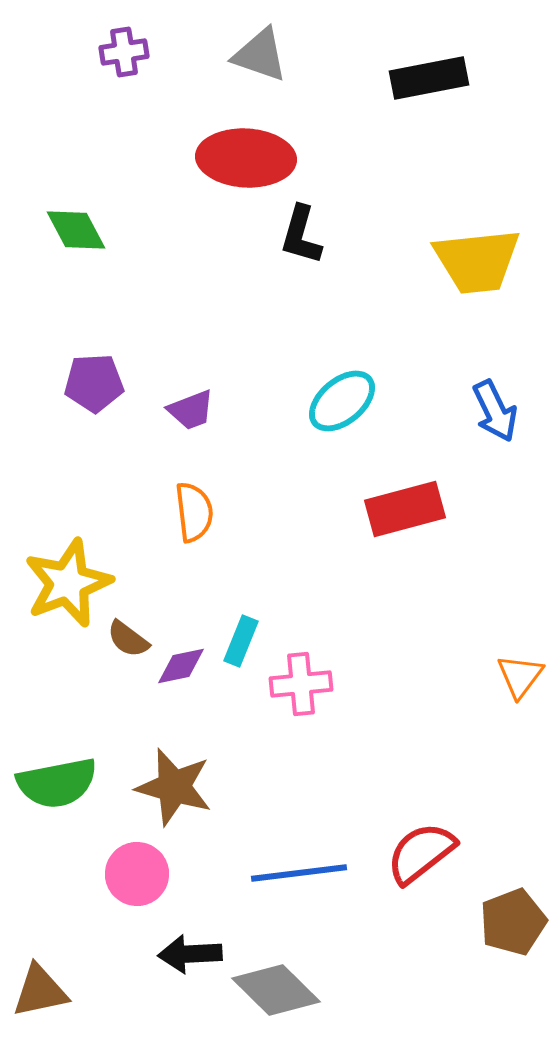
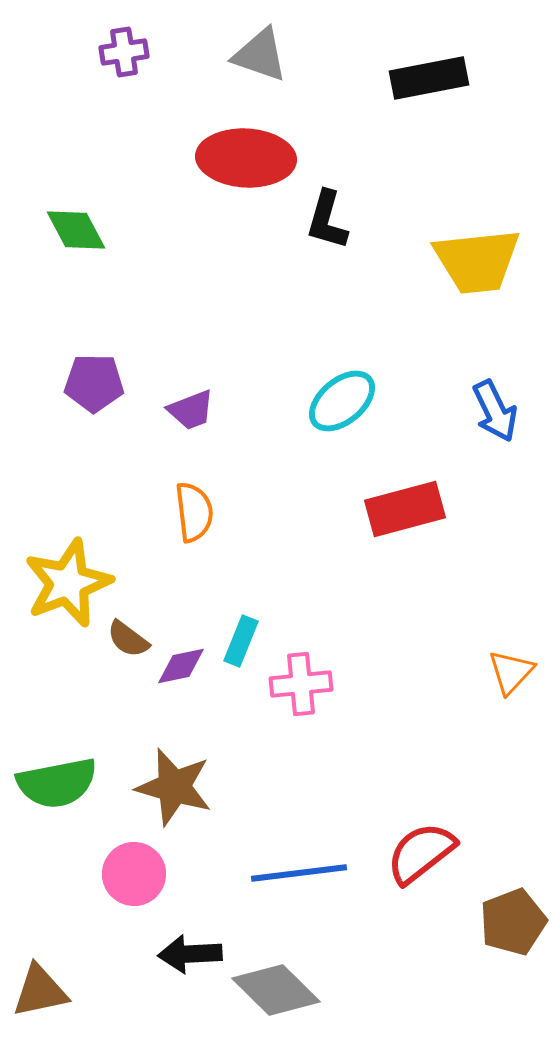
black L-shape: moved 26 px right, 15 px up
purple pentagon: rotated 4 degrees clockwise
orange triangle: moved 9 px left, 4 px up; rotated 6 degrees clockwise
pink circle: moved 3 px left
